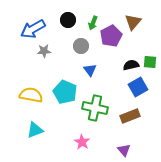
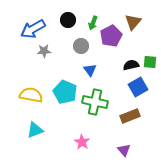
green cross: moved 6 px up
